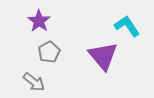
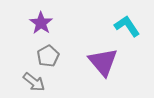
purple star: moved 2 px right, 2 px down
gray pentagon: moved 1 px left, 4 px down
purple triangle: moved 6 px down
